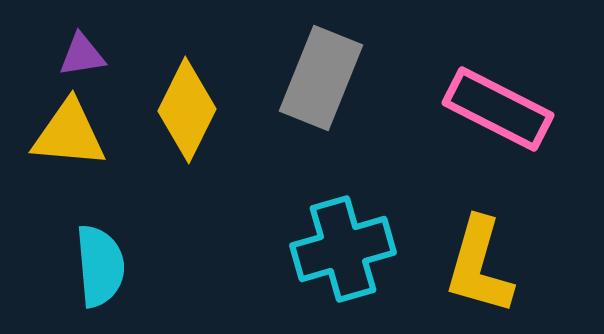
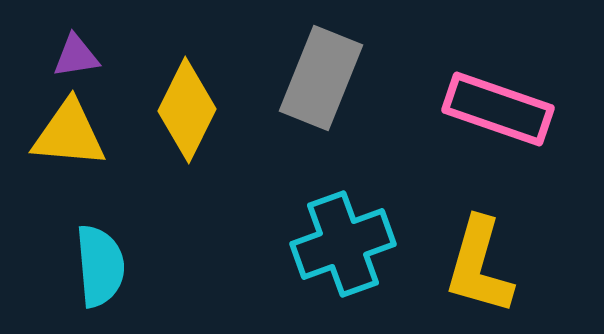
purple triangle: moved 6 px left, 1 px down
pink rectangle: rotated 8 degrees counterclockwise
cyan cross: moved 5 px up; rotated 4 degrees counterclockwise
